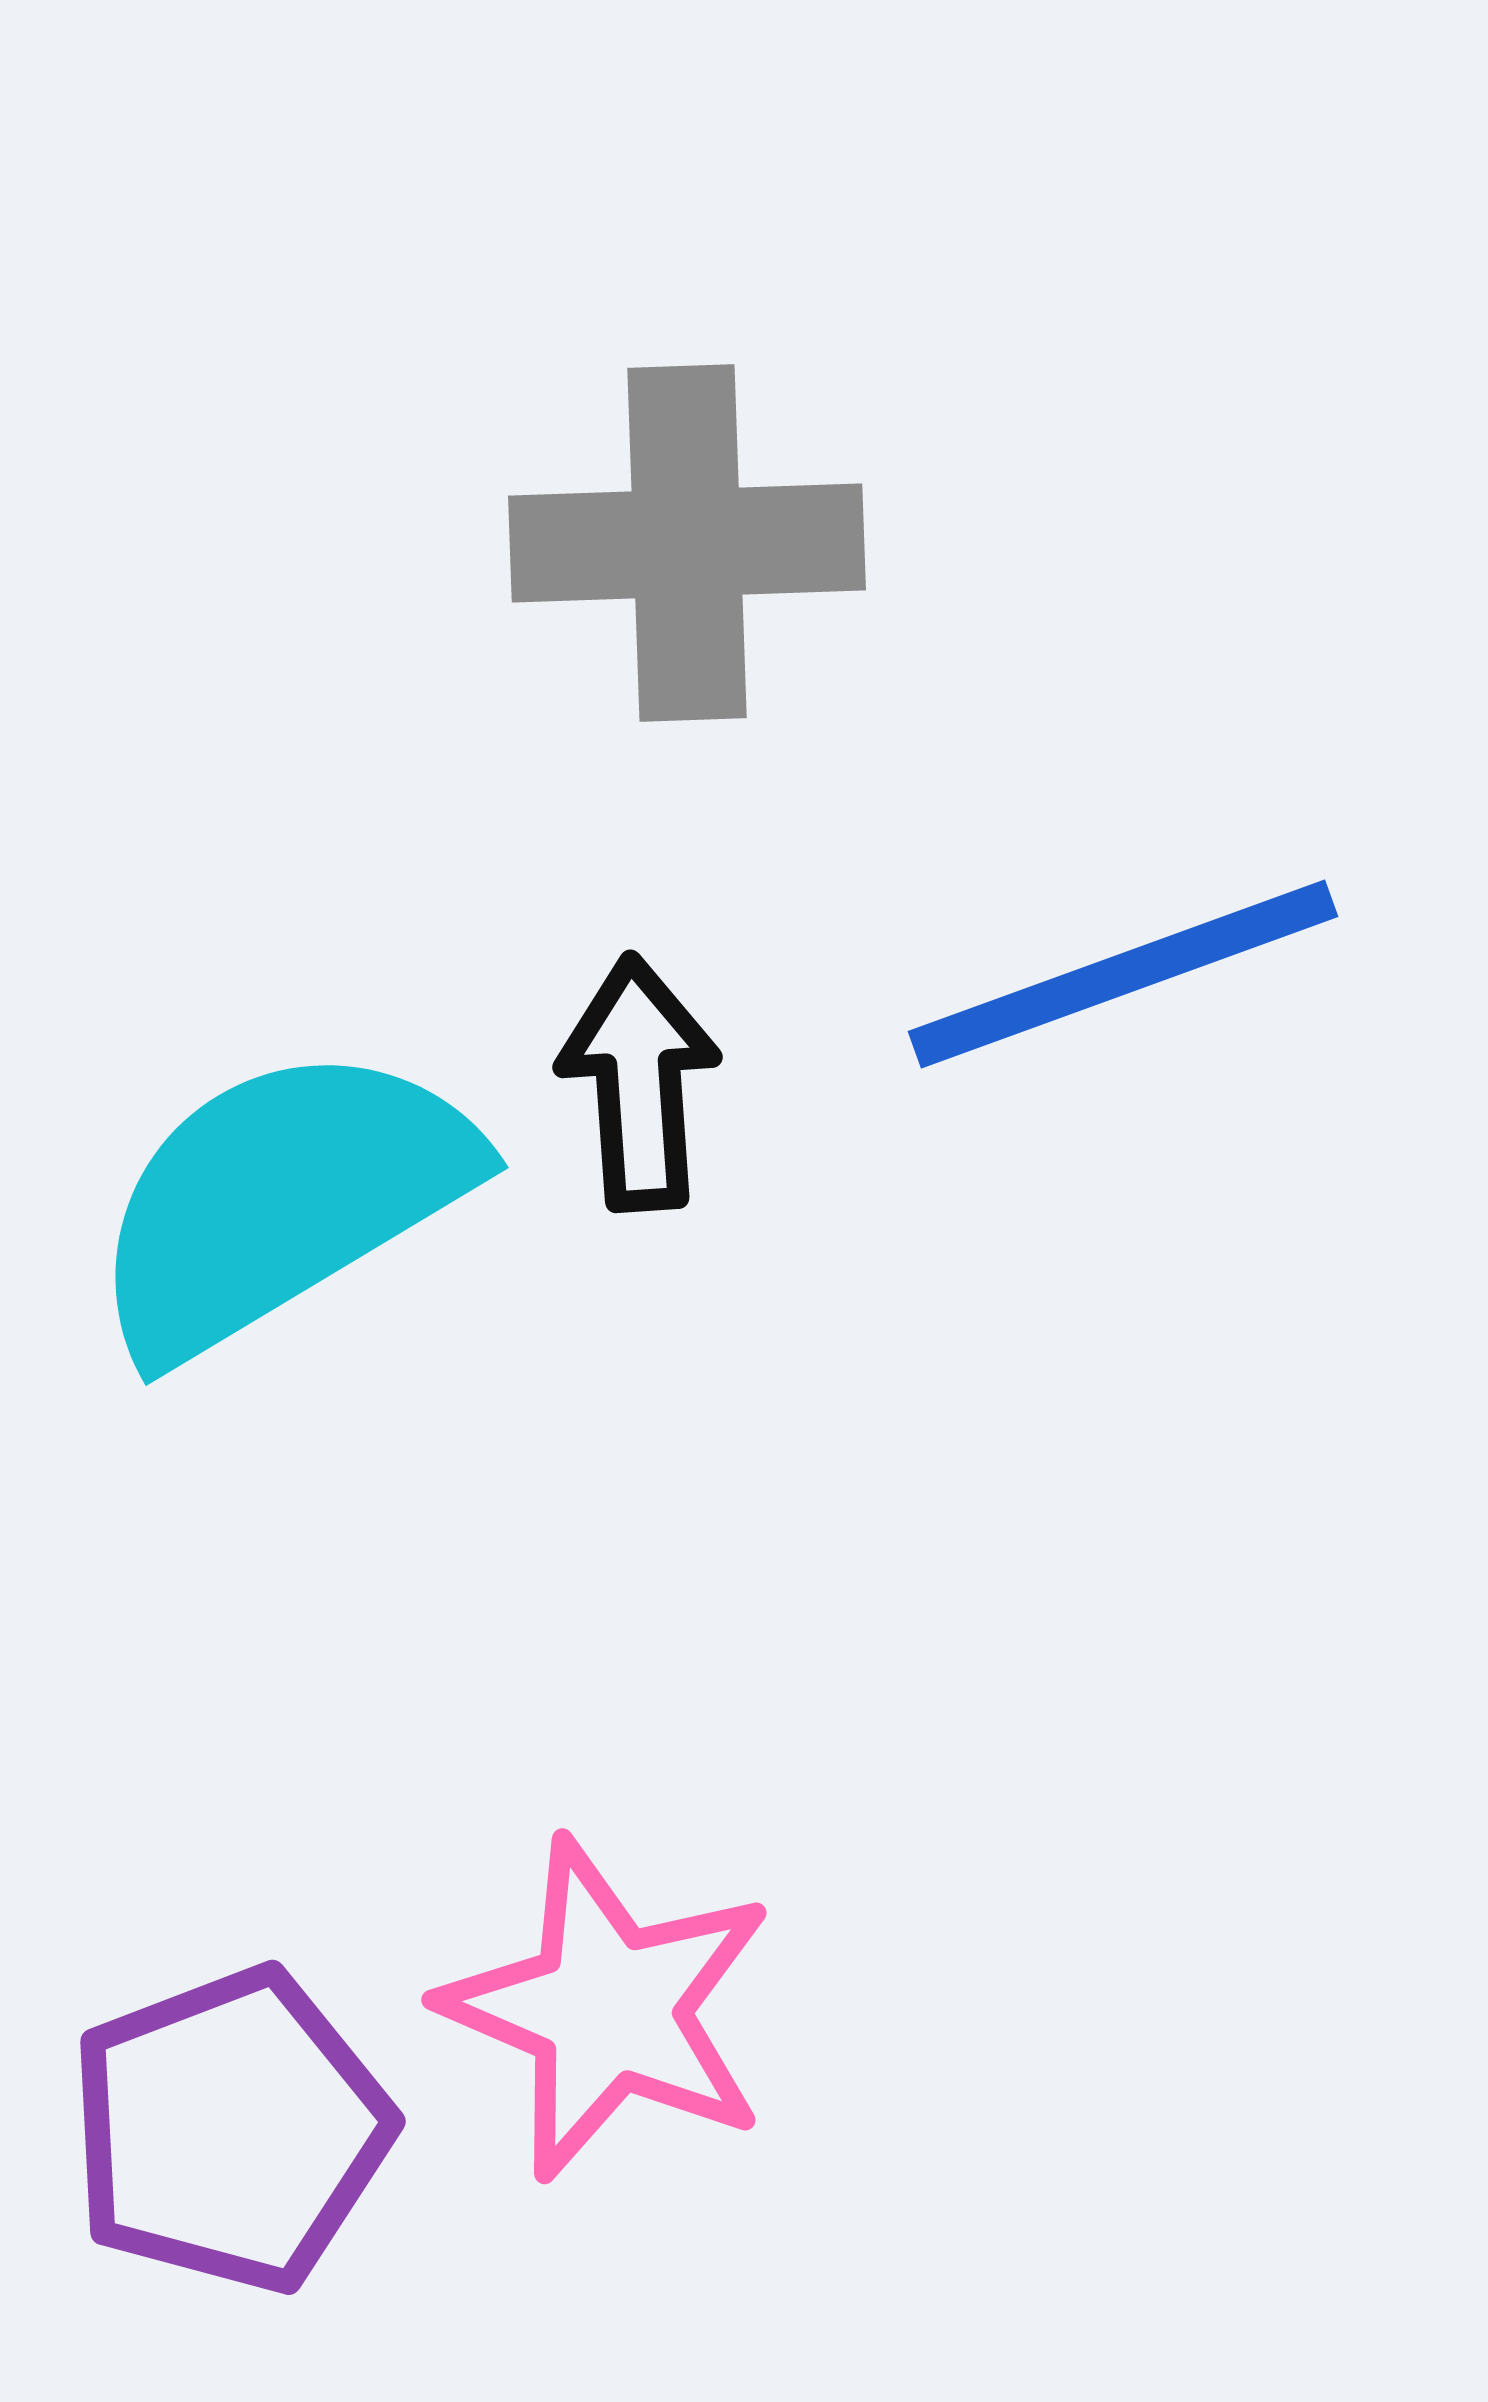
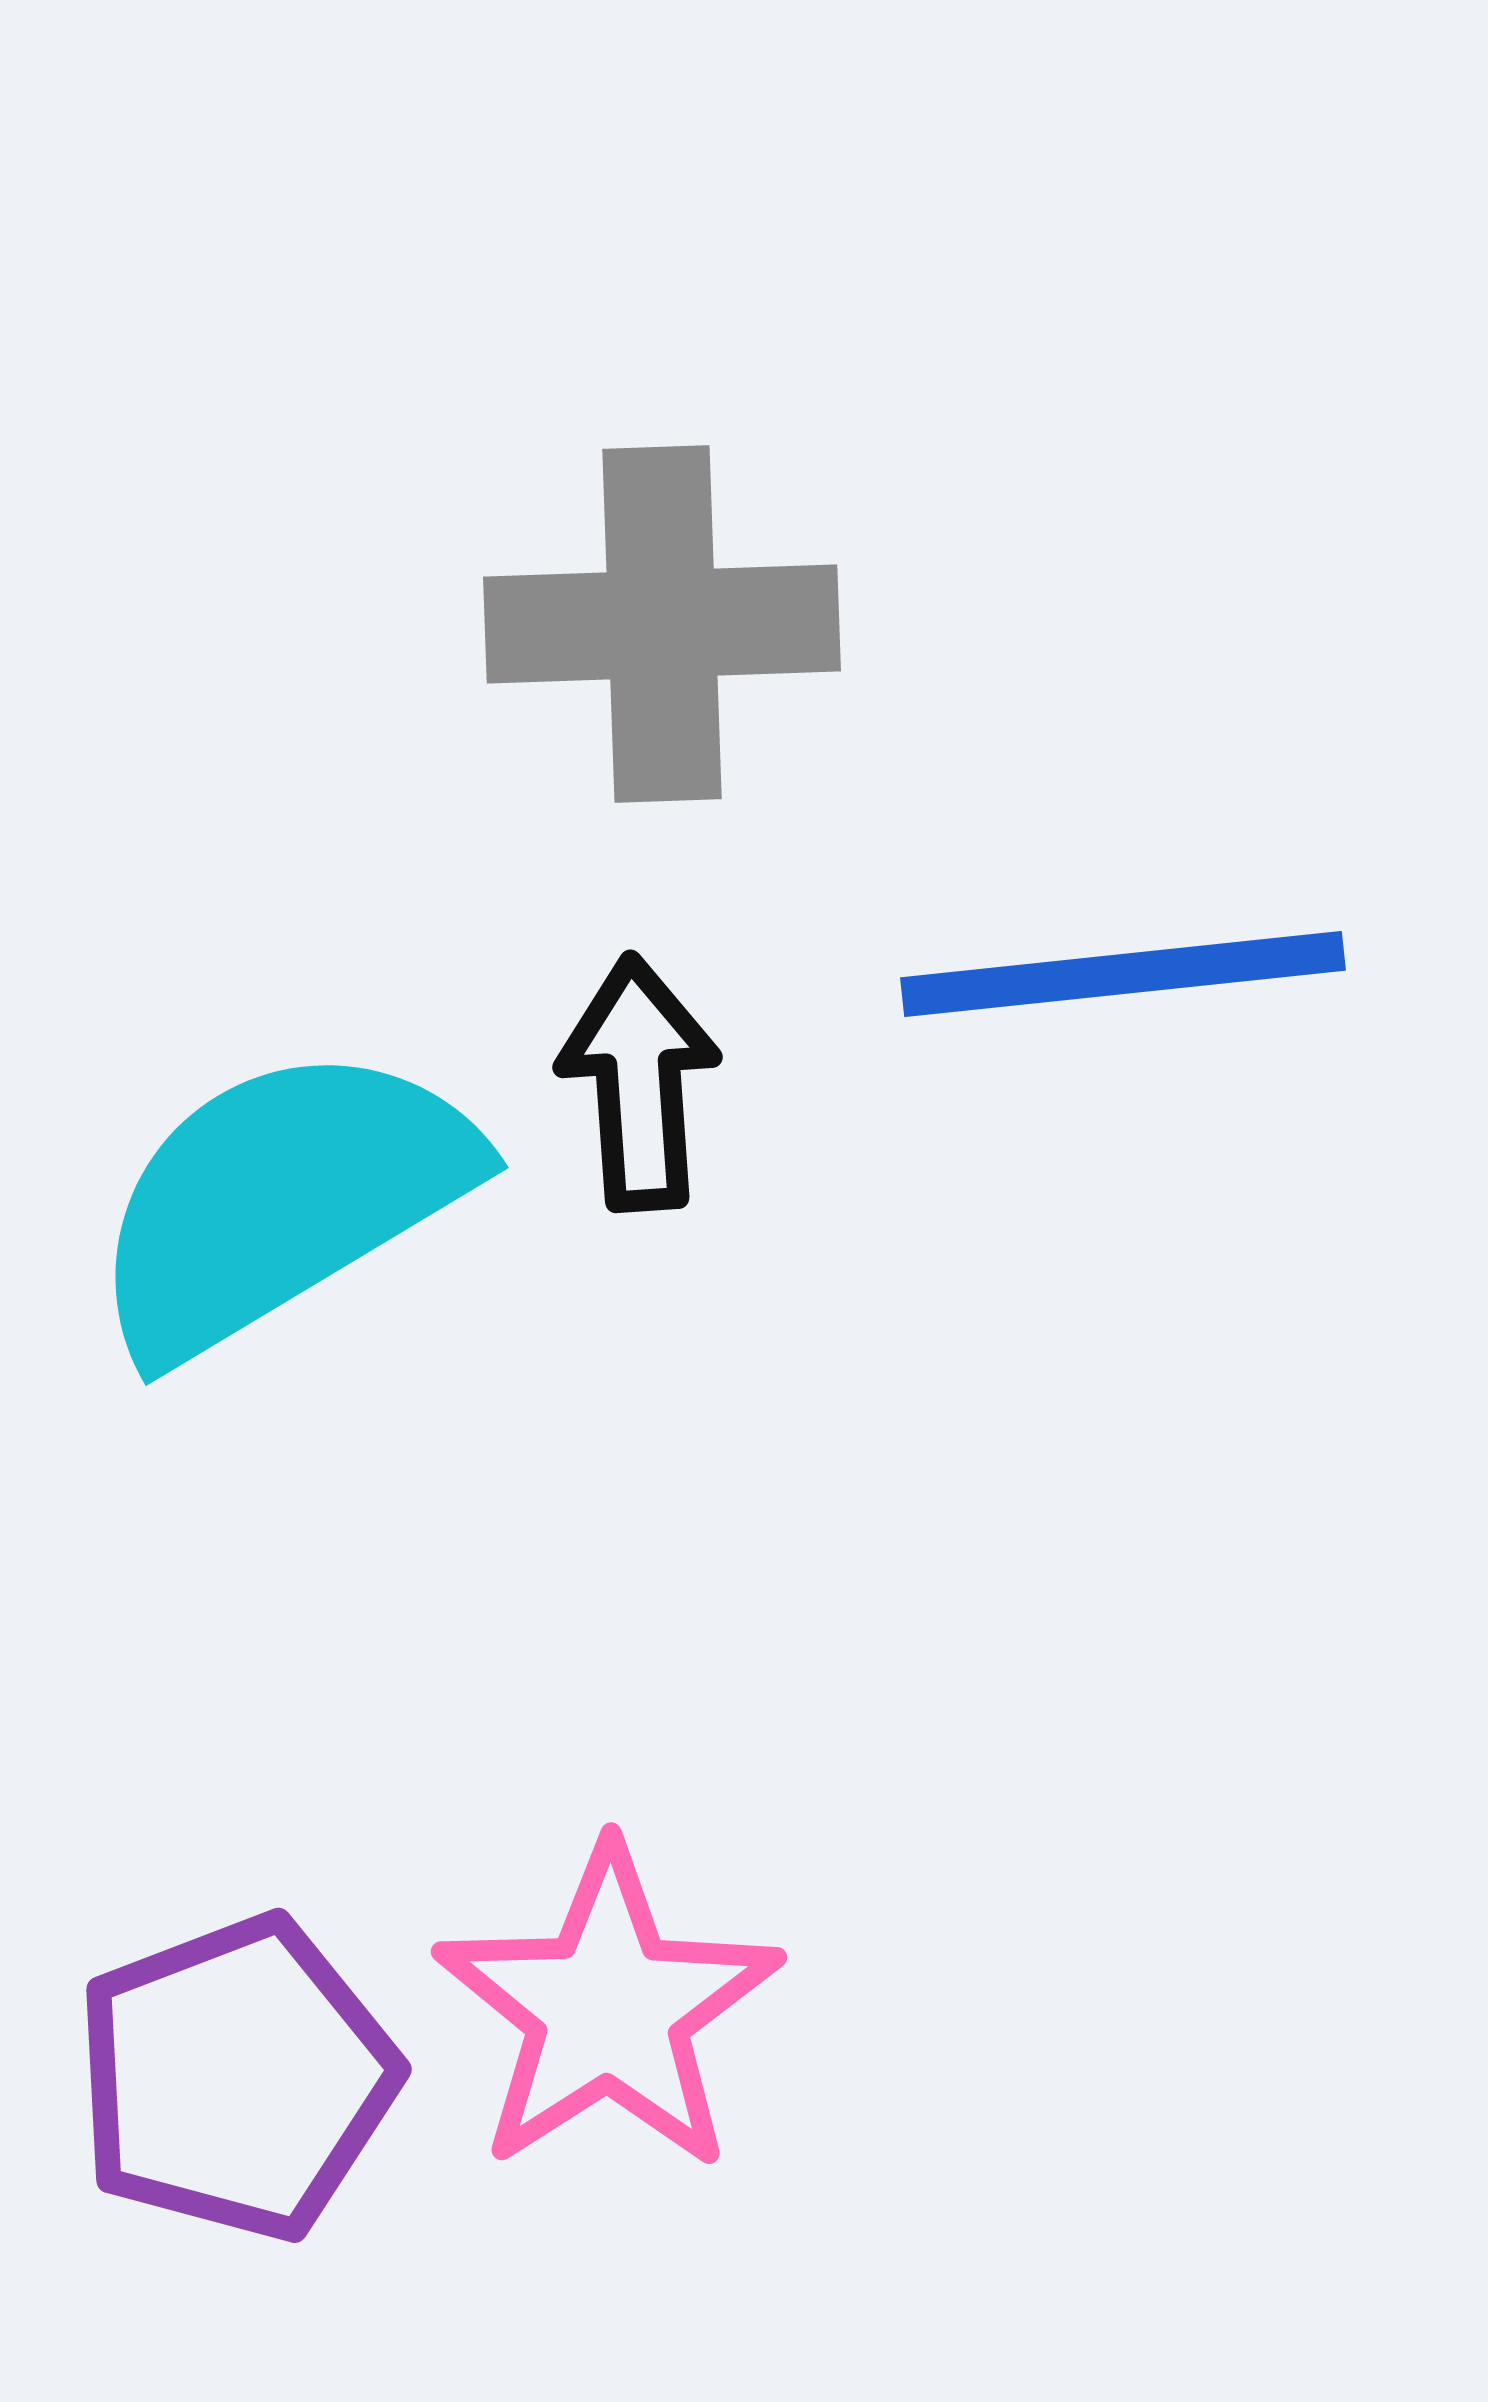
gray cross: moved 25 px left, 81 px down
blue line: rotated 14 degrees clockwise
pink star: rotated 16 degrees clockwise
purple pentagon: moved 6 px right, 52 px up
